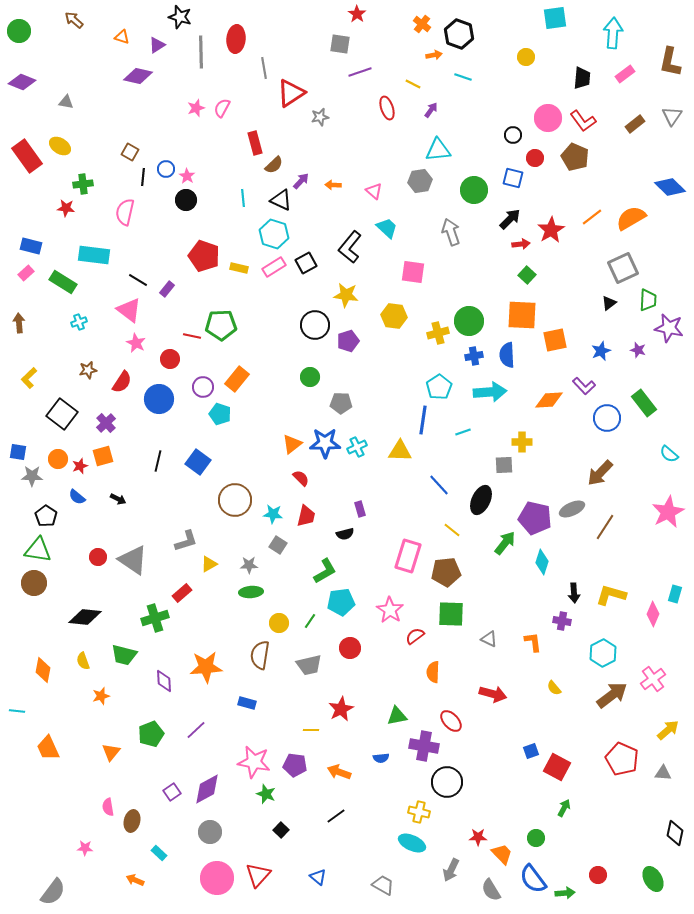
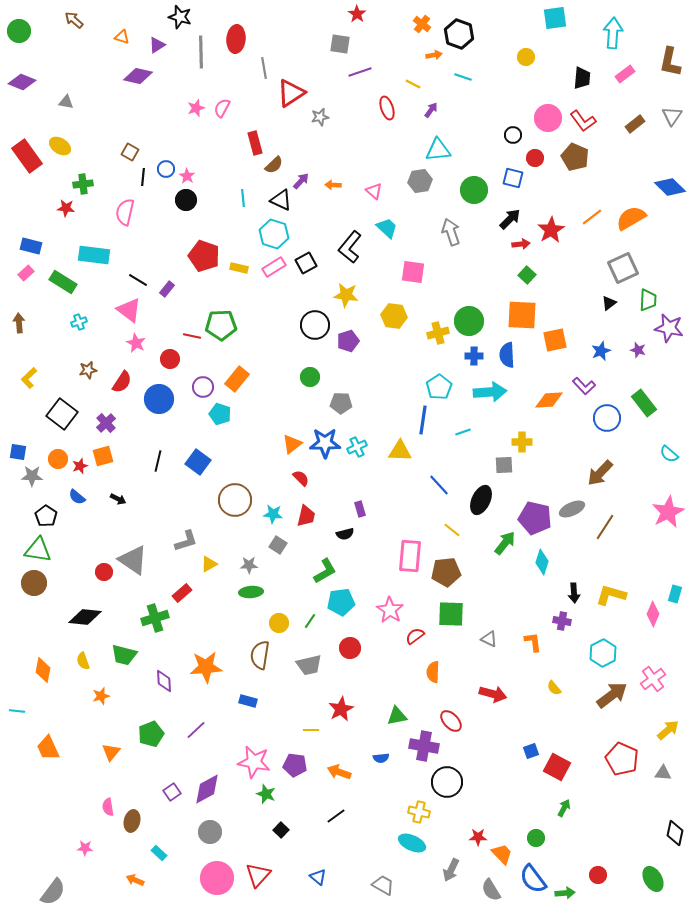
blue cross at (474, 356): rotated 12 degrees clockwise
pink rectangle at (408, 556): moved 2 px right; rotated 12 degrees counterclockwise
red circle at (98, 557): moved 6 px right, 15 px down
blue rectangle at (247, 703): moved 1 px right, 2 px up
